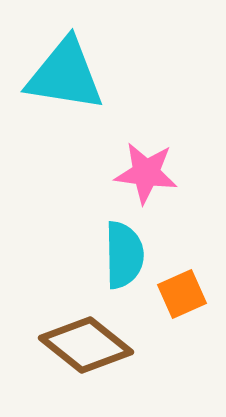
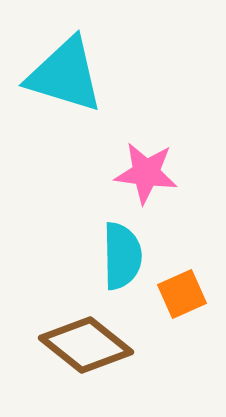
cyan triangle: rotated 8 degrees clockwise
cyan semicircle: moved 2 px left, 1 px down
